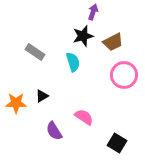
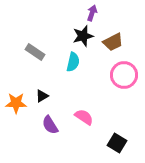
purple arrow: moved 1 px left, 1 px down
cyan semicircle: rotated 30 degrees clockwise
purple semicircle: moved 4 px left, 6 px up
